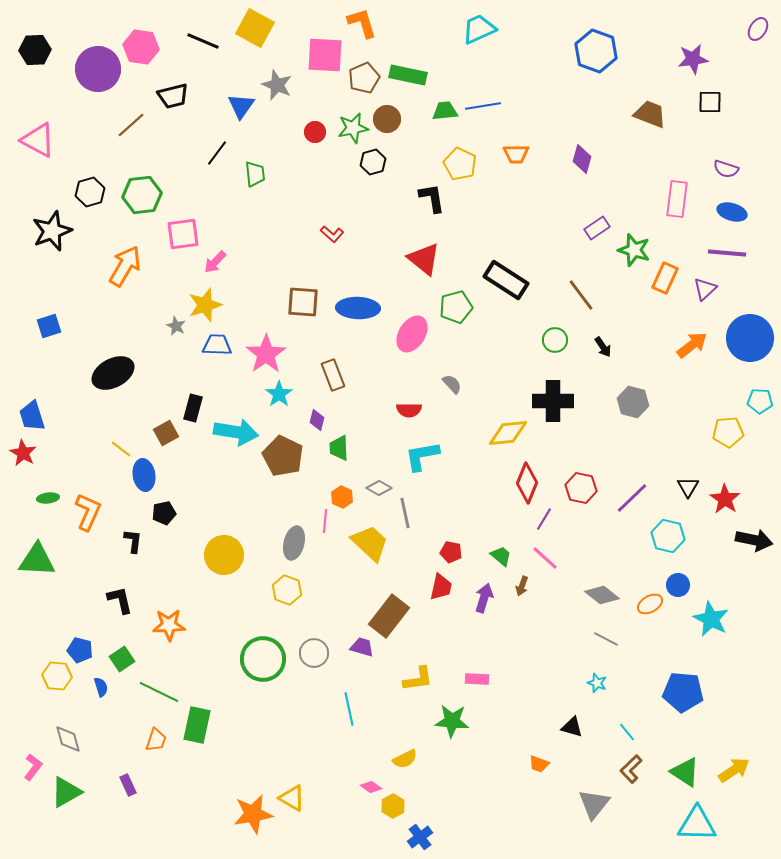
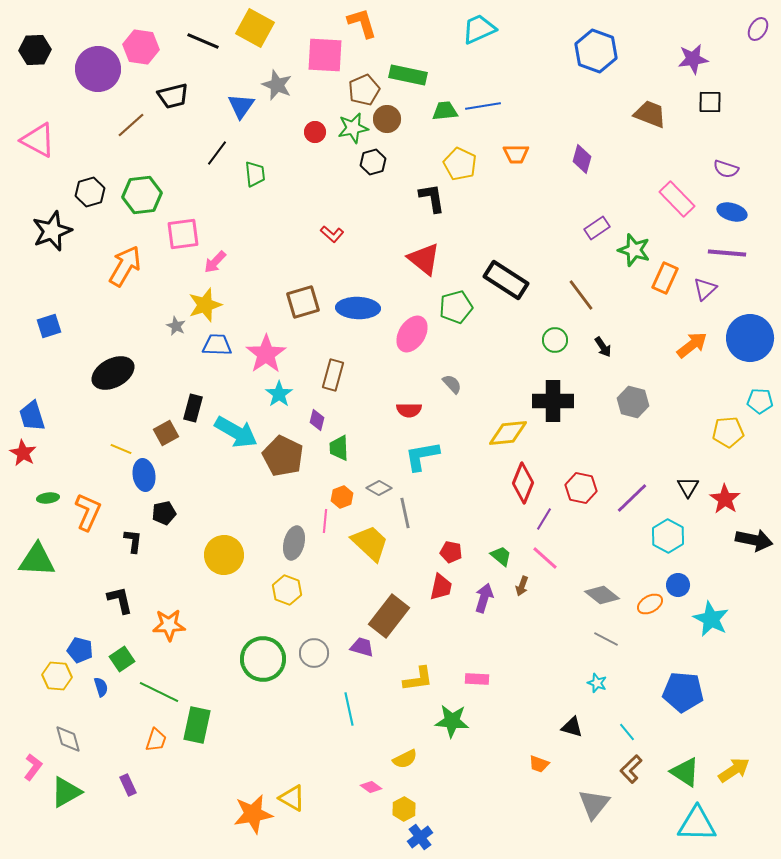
brown pentagon at (364, 78): moved 12 px down
pink rectangle at (677, 199): rotated 51 degrees counterclockwise
brown square at (303, 302): rotated 20 degrees counterclockwise
brown rectangle at (333, 375): rotated 36 degrees clockwise
cyan arrow at (236, 432): rotated 21 degrees clockwise
yellow line at (121, 449): rotated 15 degrees counterclockwise
red diamond at (527, 483): moved 4 px left
orange hexagon at (342, 497): rotated 15 degrees clockwise
cyan hexagon at (668, 536): rotated 16 degrees clockwise
yellow hexagon at (393, 806): moved 11 px right, 3 px down
